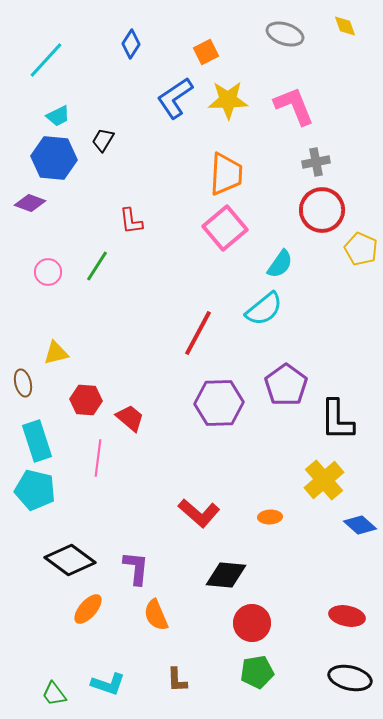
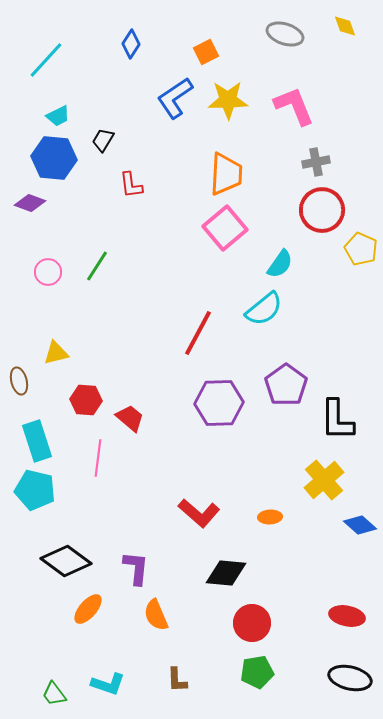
red L-shape at (131, 221): moved 36 px up
brown ellipse at (23, 383): moved 4 px left, 2 px up
black diamond at (70, 560): moved 4 px left, 1 px down
black diamond at (226, 575): moved 2 px up
